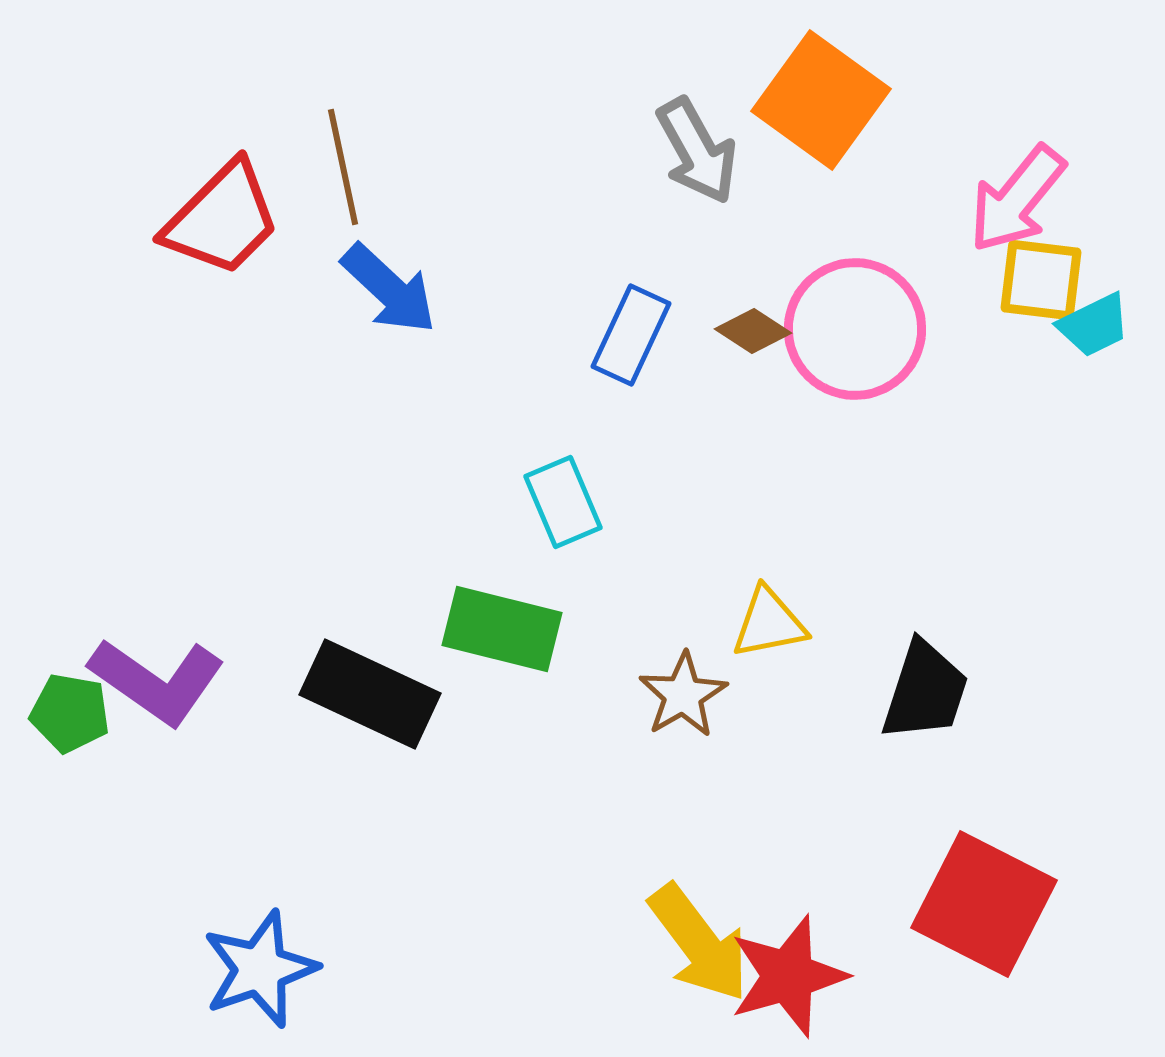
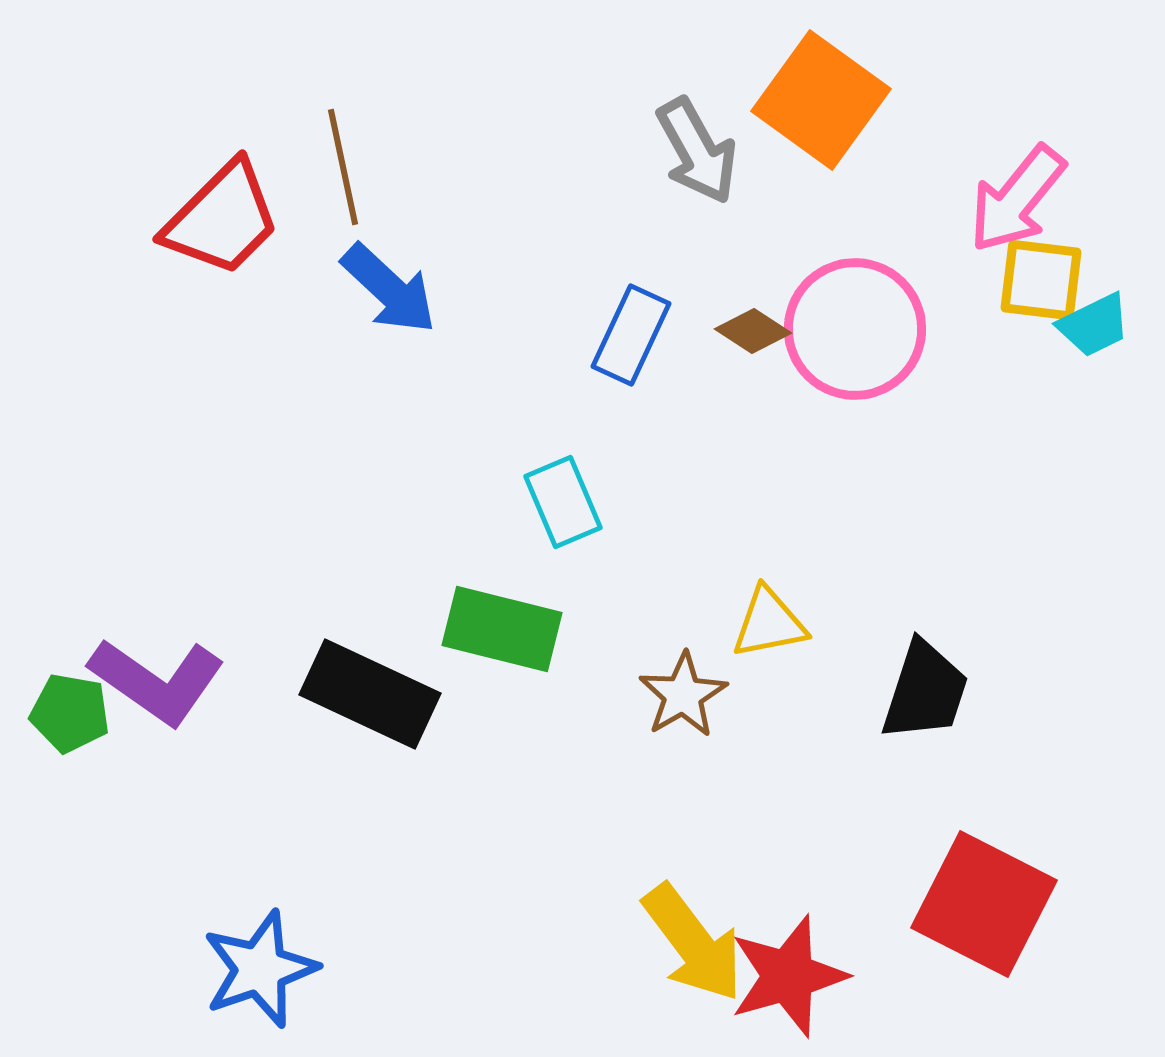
yellow arrow: moved 6 px left
